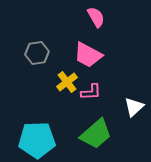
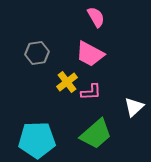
pink trapezoid: moved 2 px right, 1 px up
